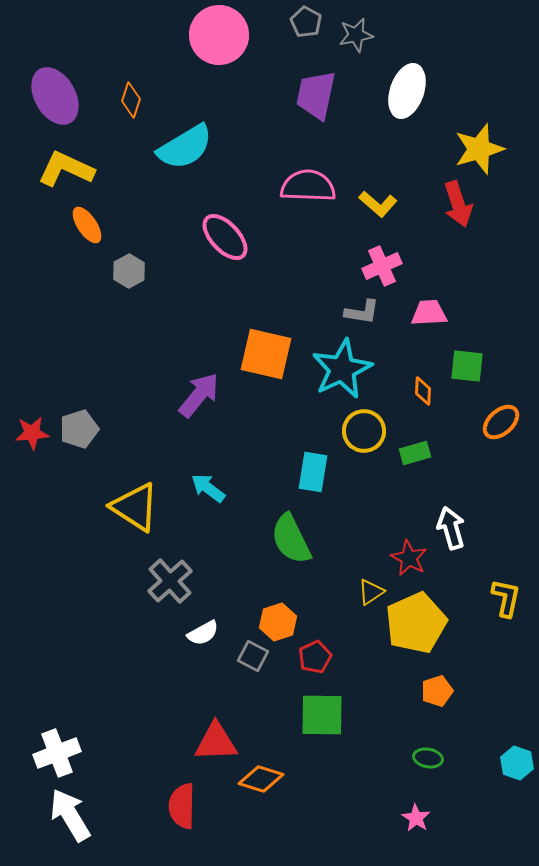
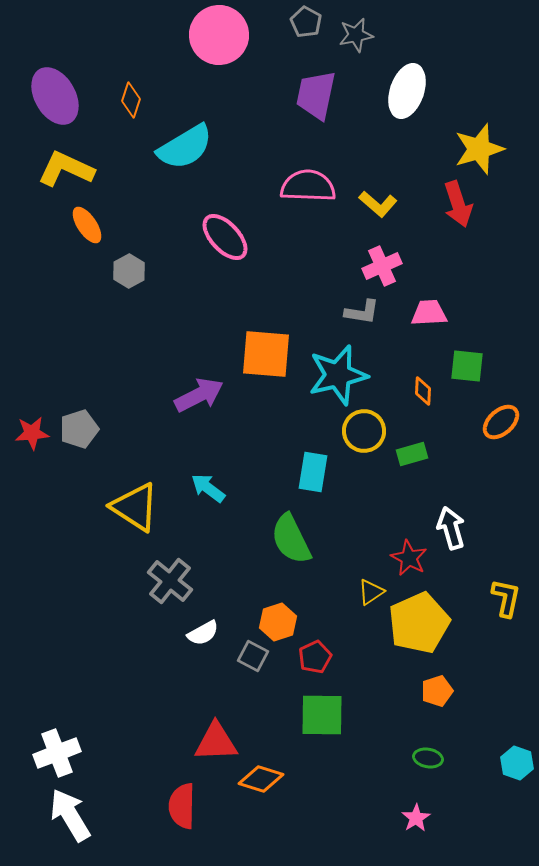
orange square at (266, 354): rotated 8 degrees counterclockwise
cyan star at (342, 369): moved 4 px left, 6 px down; rotated 12 degrees clockwise
purple arrow at (199, 395): rotated 24 degrees clockwise
green rectangle at (415, 453): moved 3 px left, 1 px down
gray cross at (170, 581): rotated 9 degrees counterclockwise
yellow pentagon at (416, 623): moved 3 px right
pink star at (416, 818): rotated 8 degrees clockwise
